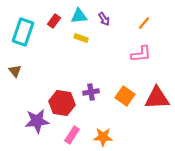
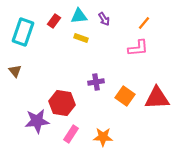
pink L-shape: moved 3 px left, 6 px up
purple cross: moved 5 px right, 10 px up
pink rectangle: moved 1 px left, 1 px up
